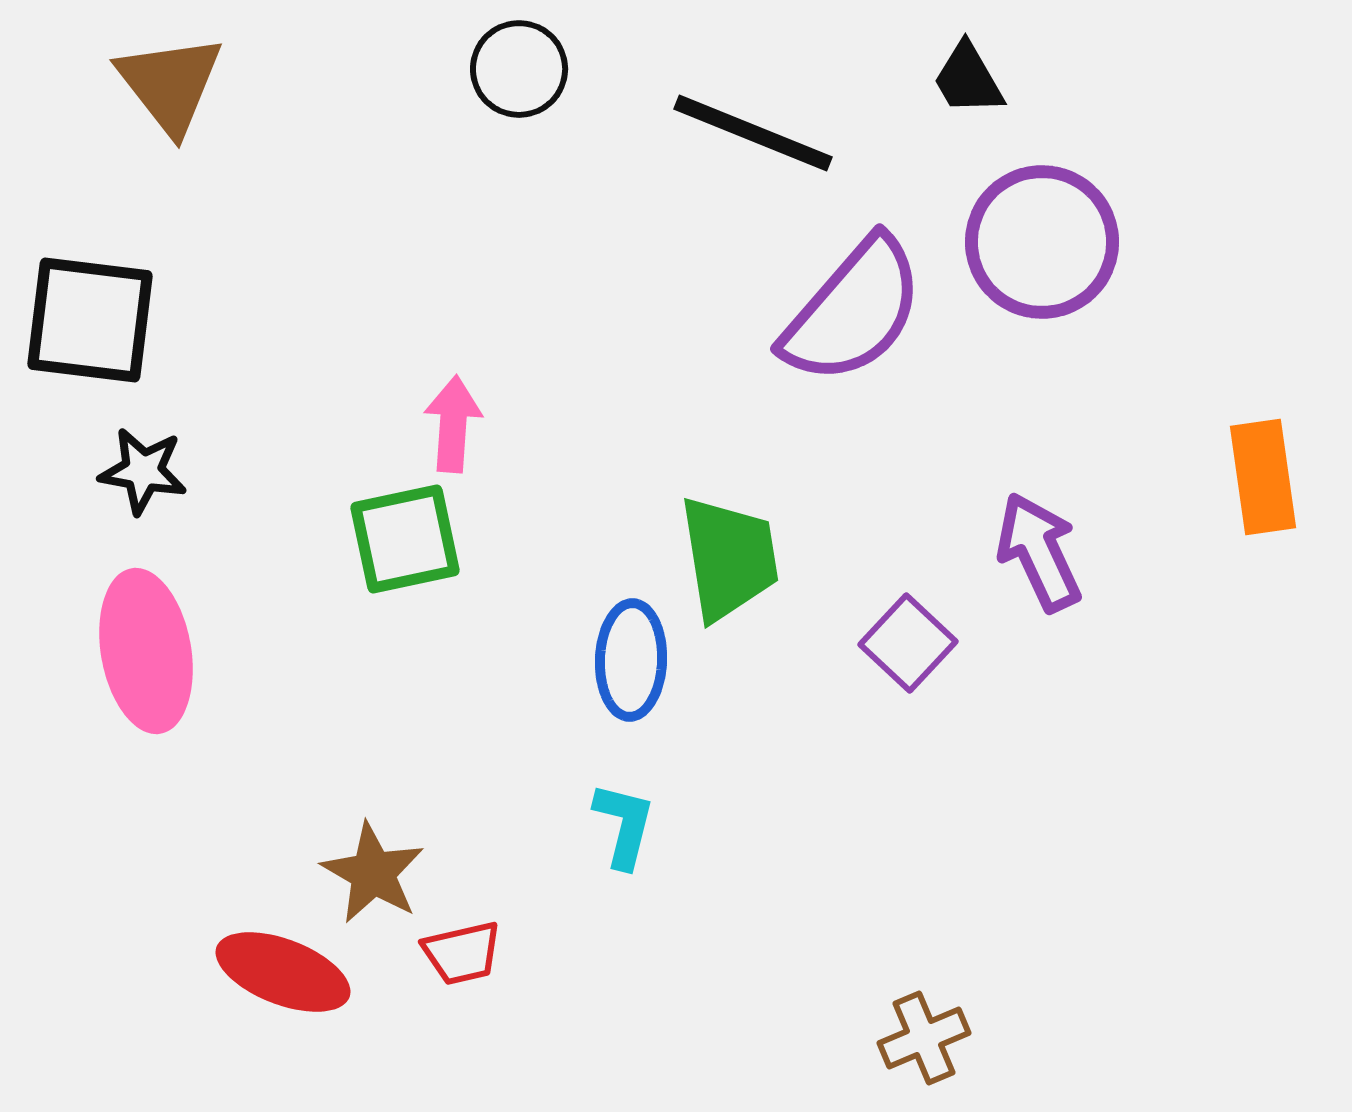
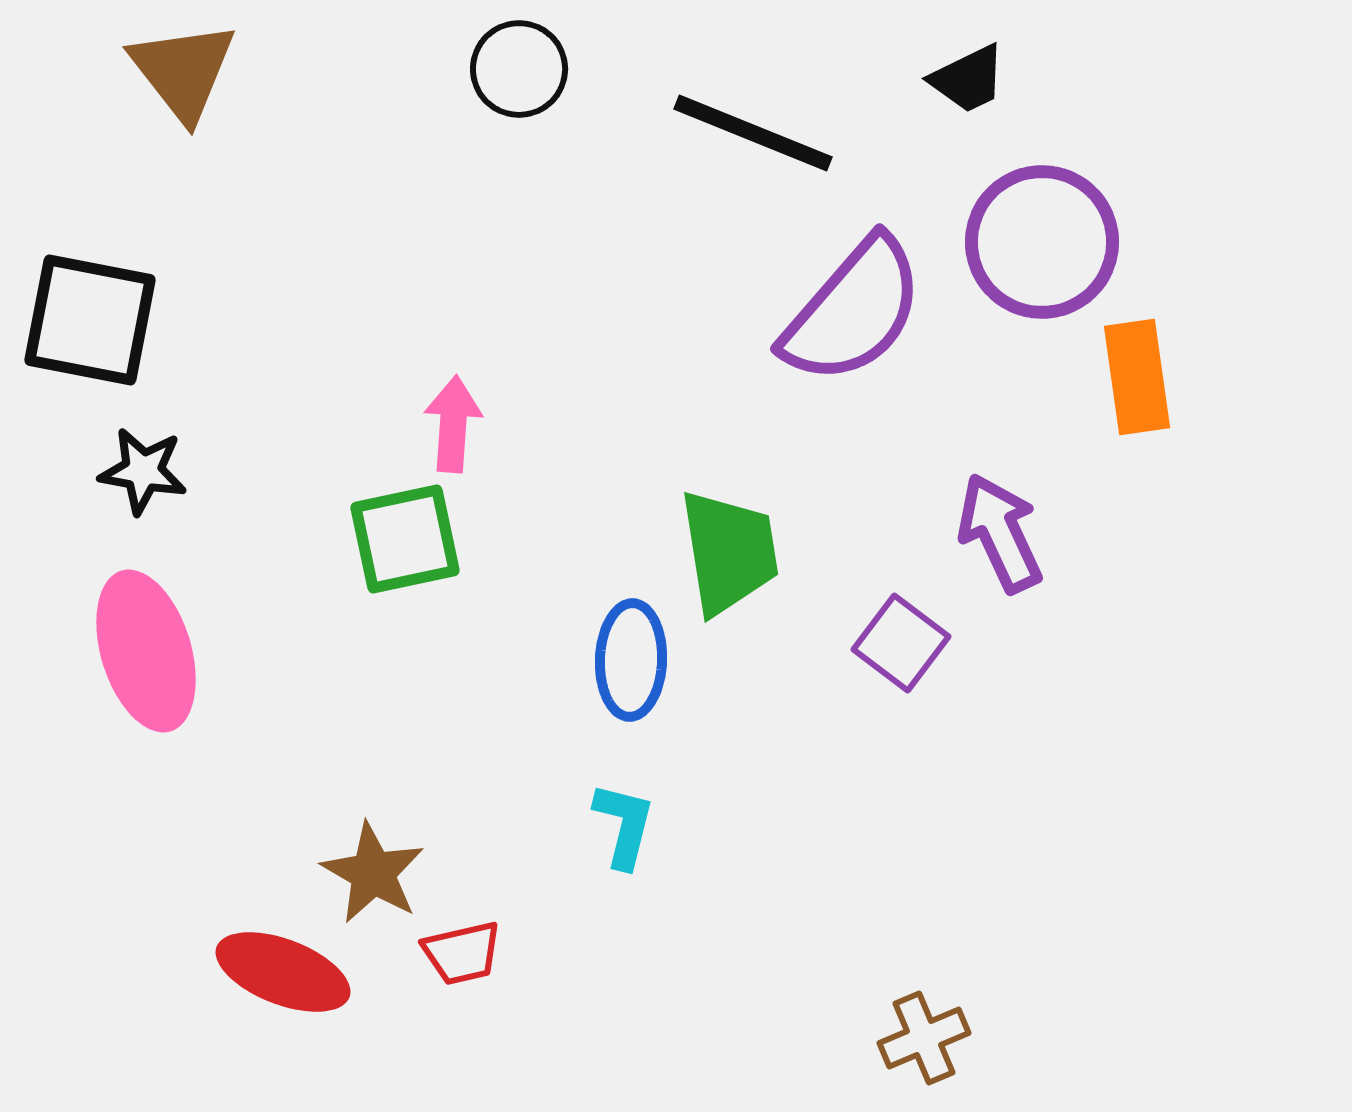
black trapezoid: rotated 86 degrees counterclockwise
brown triangle: moved 13 px right, 13 px up
black square: rotated 4 degrees clockwise
orange rectangle: moved 126 px left, 100 px up
purple arrow: moved 39 px left, 19 px up
green trapezoid: moved 6 px up
purple square: moved 7 px left; rotated 6 degrees counterclockwise
pink ellipse: rotated 7 degrees counterclockwise
